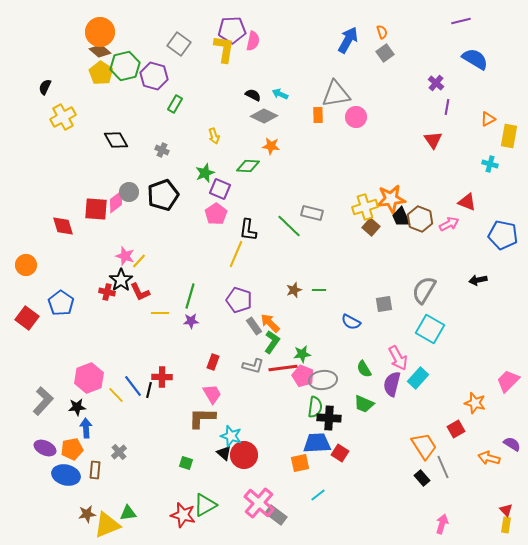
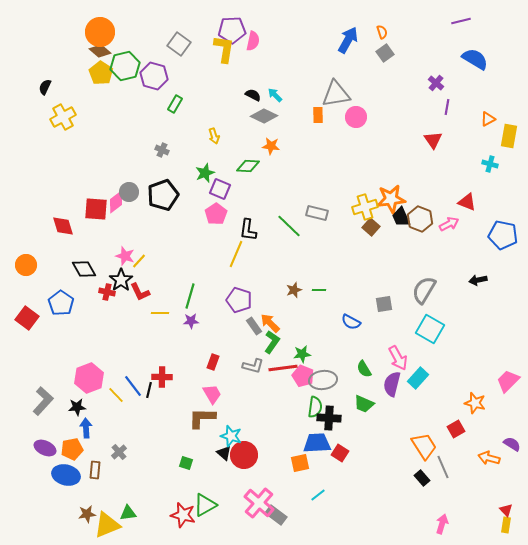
cyan arrow at (280, 94): moved 5 px left, 1 px down; rotated 21 degrees clockwise
black diamond at (116, 140): moved 32 px left, 129 px down
gray rectangle at (312, 213): moved 5 px right
